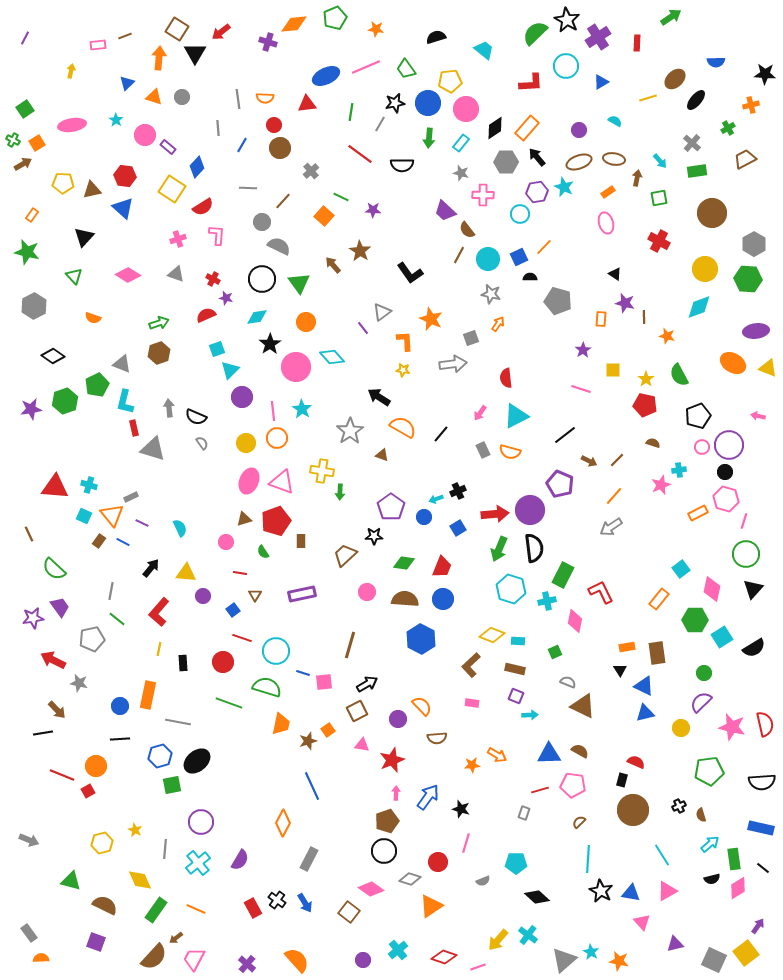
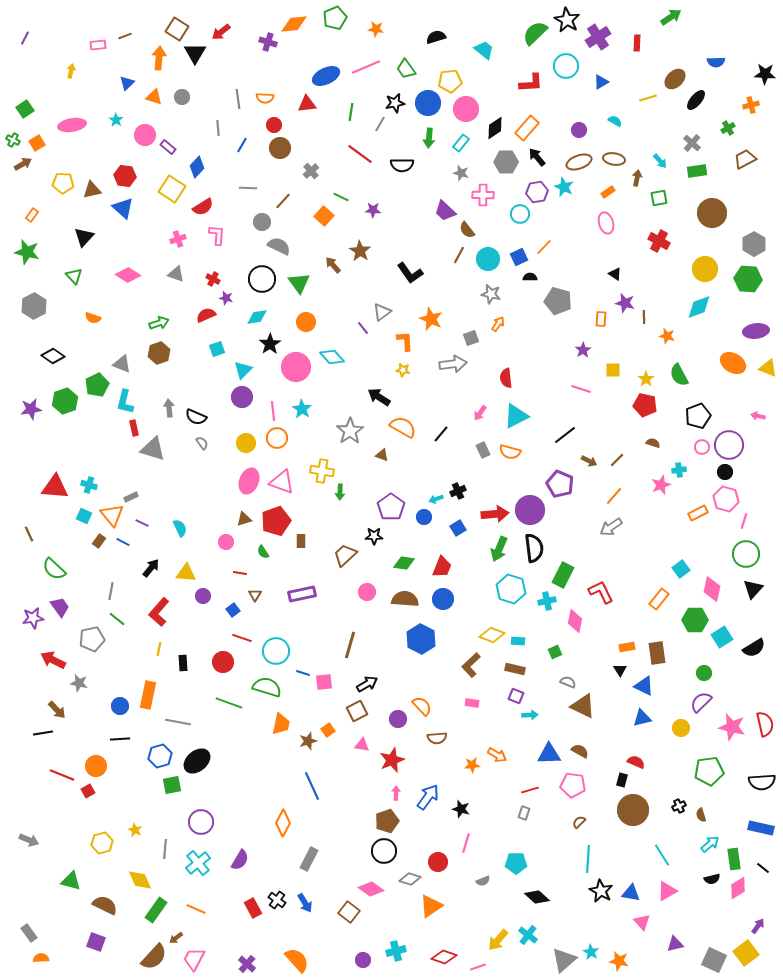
cyan triangle at (230, 370): moved 13 px right
blue triangle at (645, 713): moved 3 px left, 5 px down
red line at (540, 790): moved 10 px left
cyan cross at (398, 950): moved 2 px left, 1 px down; rotated 24 degrees clockwise
